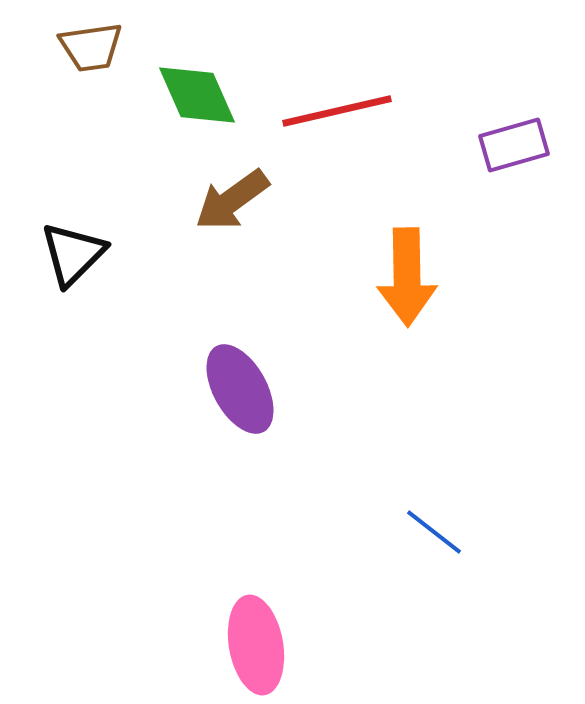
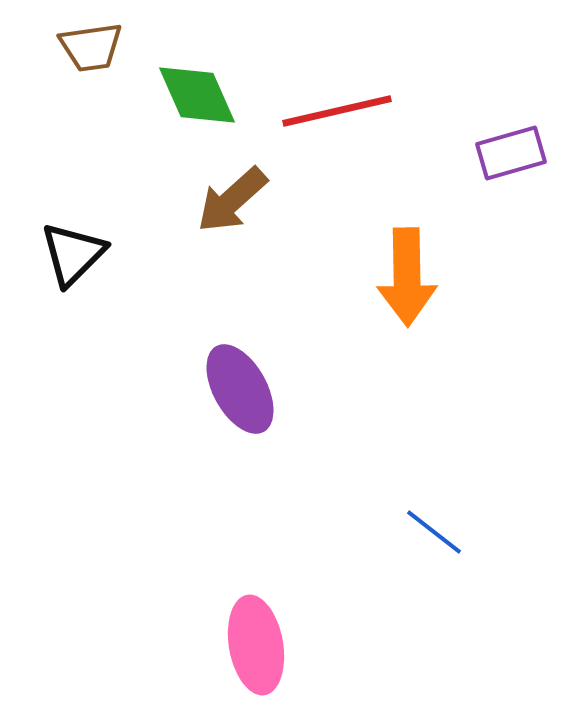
purple rectangle: moved 3 px left, 8 px down
brown arrow: rotated 6 degrees counterclockwise
